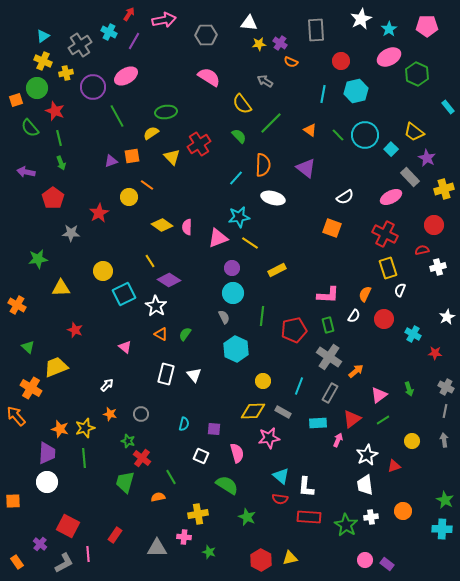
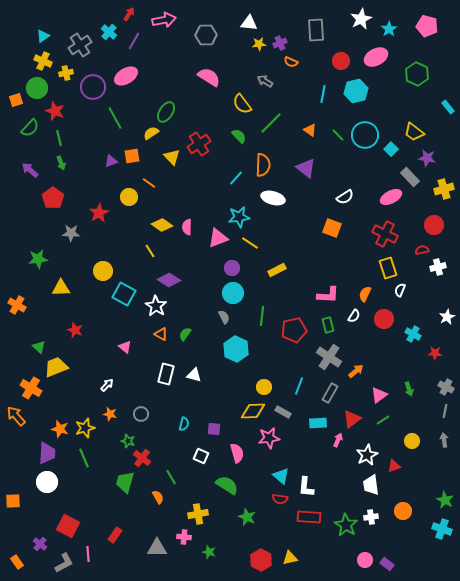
pink pentagon at (427, 26): rotated 15 degrees clockwise
cyan cross at (109, 32): rotated 14 degrees clockwise
purple cross at (280, 43): rotated 32 degrees clockwise
pink ellipse at (389, 57): moved 13 px left
green ellipse at (166, 112): rotated 50 degrees counterclockwise
green line at (117, 116): moved 2 px left, 2 px down
green semicircle at (30, 128): rotated 96 degrees counterclockwise
purple star at (427, 158): rotated 18 degrees counterclockwise
purple arrow at (26, 172): moved 4 px right, 2 px up; rotated 30 degrees clockwise
orange line at (147, 185): moved 2 px right, 2 px up
yellow line at (150, 261): moved 10 px up
cyan square at (124, 294): rotated 35 degrees counterclockwise
green triangle at (28, 347): moved 11 px right
white triangle at (194, 375): rotated 35 degrees counterclockwise
yellow circle at (263, 381): moved 1 px right, 6 px down
green line at (84, 458): rotated 18 degrees counterclockwise
white trapezoid at (365, 485): moved 6 px right
orange semicircle at (158, 497): rotated 72 degrees clockwise
cyan cross at (442, 529): rotated 18 degrees clockwise
